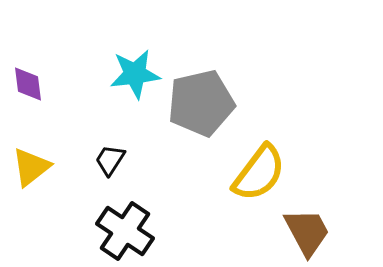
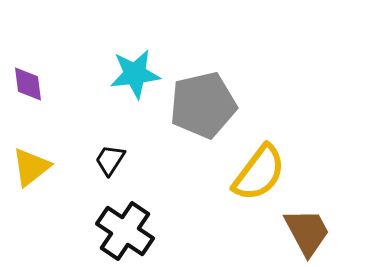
gray pentagon: moved 2 px right, 2 px down
